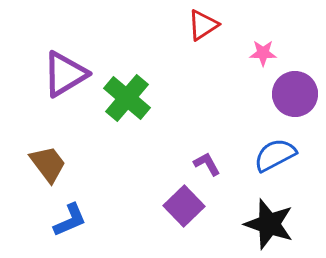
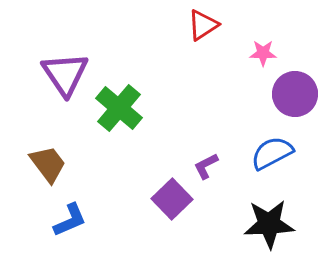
purple triangle: rotated 33 degrees counterclockwise
green cross: moved 8 px left, 10 px down
blue semicircle: moved 3 px left, 2 px up
purple L-shape: moved 1 px left, 2 px down; rotated 88 degrees counterclockwise
purple square: moved 12 px left, 7 px up
black star: rotated 21 degrees counterclockwise
